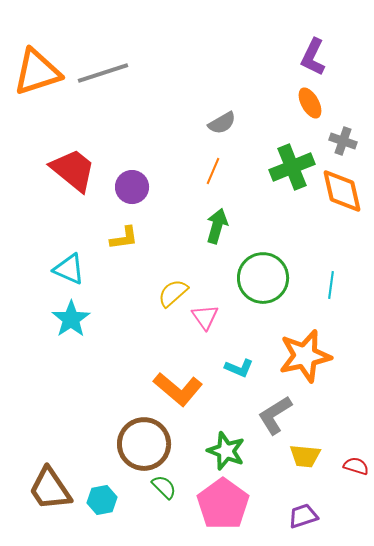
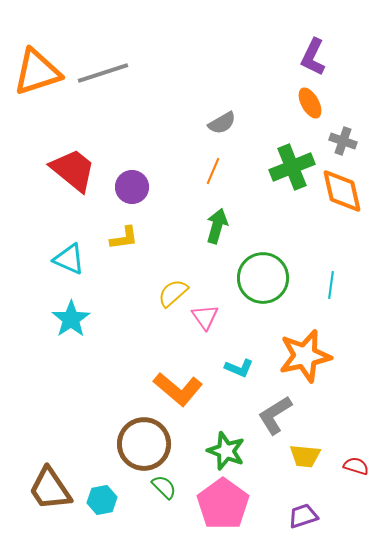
cyan triangle: moved 10 px up
